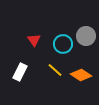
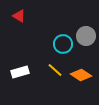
red triangle: moved 15 px left, 24 px up; rotated 24 degrees counterclockwise
white rectangle: rotated 48 degrees clockwise
